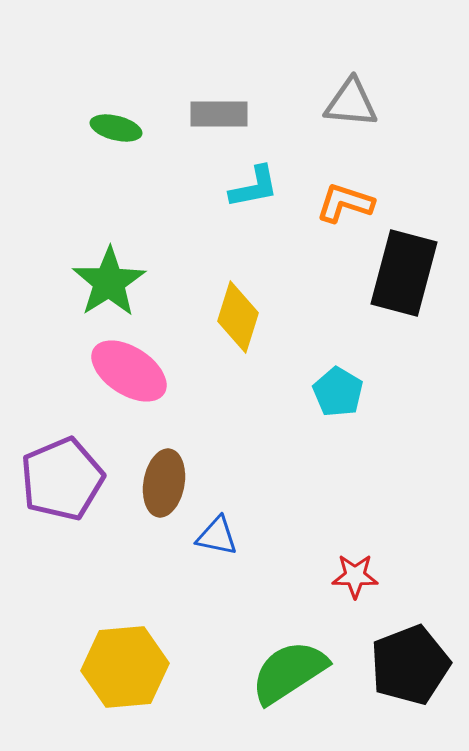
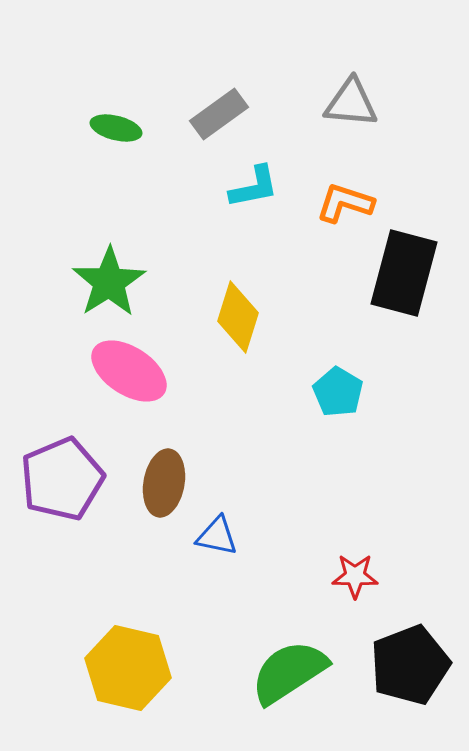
gray rectangle: rotated 36 degrees counterclockwise
yellow hexagon: moved 3 px right, 1 px down; rotated 18 degrees clockwise
